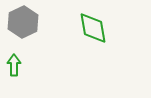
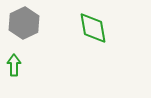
gray hexagon: moved 1 px right, 1 px down
